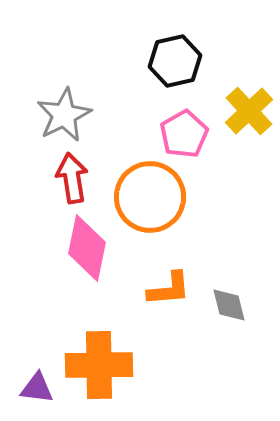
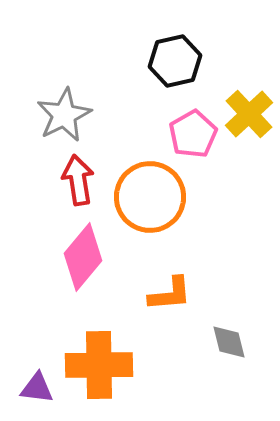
yellow cross: moved 3 px down
pink pentagon: moved 9 px right
red arrow: moved 6 px right, 2 px down
pink diamond: moved 4 px left, 9 px down; rotated 28 degrees clockwise
orange L-shape: moved 1 px right, 5 px down
gray diamond: moved 37 px down
